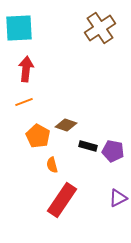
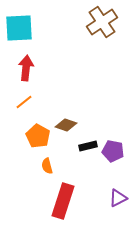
brown cross: moved 2 px right, 6 px up
red arrow: moved 1 px up
orange line: rotated 18 degrees counterclockwise
black rectangle: rotated 30 degrees counterclockwise
orange semicircle: moved 5 px left, 1 px down
red rectangle: moved 1 px right, 1 px down; rotated 16 degrees counterclockwise
